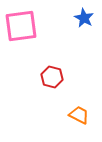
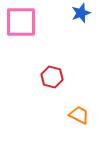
blue star: moved 3 px left, 5 px up; rotated 24 degrees clockwise
pink square: moved 4 px up; rotated 8 degrees clockwise
